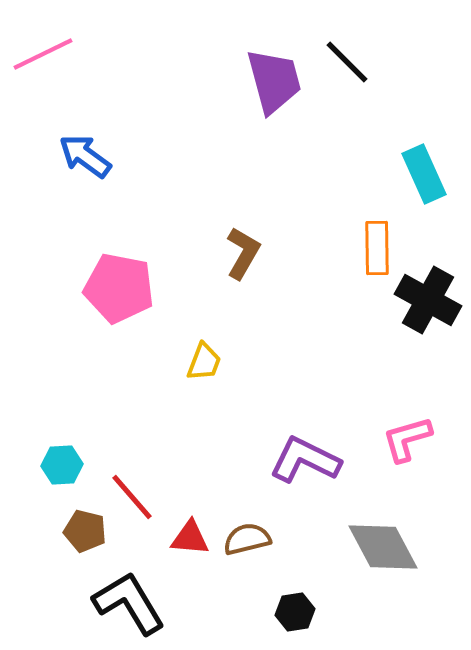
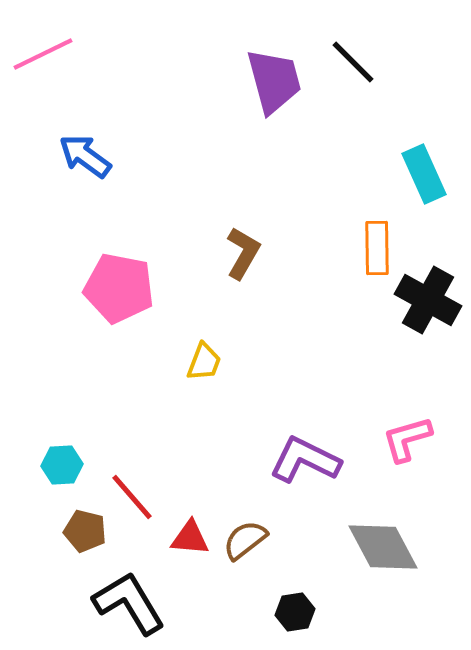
black line: moved 6 px right
brown semicircle: moved 2 px left, 1 px down; rotated 24 degrees counterclockwise
